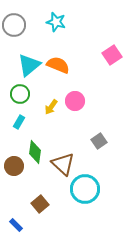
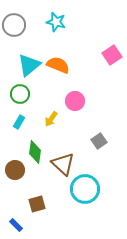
yellow arrow: moved 12 px down
brown circle: moved 1 px right, 4 px down
brown square: moved 3 px left; rotated 24 degrees clockwise
